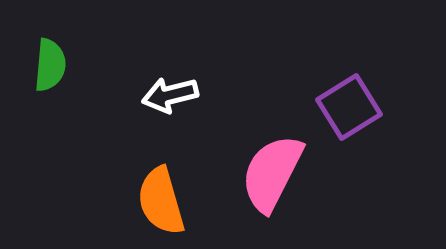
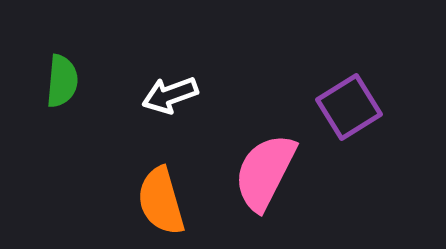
green semicircle: moved 12 px right, 16 px down
white arrow: rotated 6 degrees counterclockwise
pink semicircle: moved 7 px left, 1 px up
